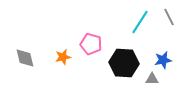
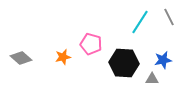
gray diamond: moved 4 px left; rotated 35 degrees counterclockwise
